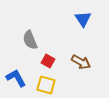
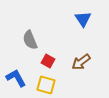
brown arrow: rotated 114 degrees clockwise
